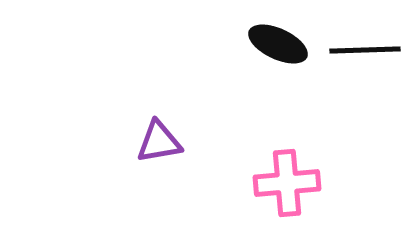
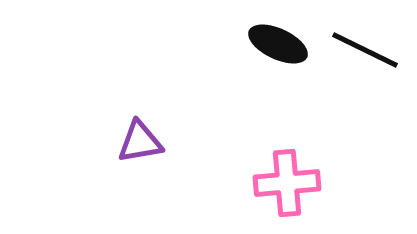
black line: rotated 28 degrees clockwise
purple triangle: moved 19 px left
